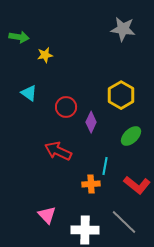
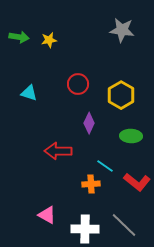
gray star: moved 1 px left, 1 px down
yellow star: moved 4 px right, 15 px up
cyan triangle: rotated 18 degrees counterclockwise
red circle: moved 12 px right, 23 px up
purple diamond: moved 2 px left, 1 px down
green ellipse: rotated 45 degrees clockwise
red arrow: rotated 24 degrees counterclockwise
cyan line: rotated 66 degrees counterclockwise
red L-shape: moved 3 px up
pink triangle: rotated 18 degrees counterclockwise
gray line: moved 3 px down
white cross: moved 1 px up
